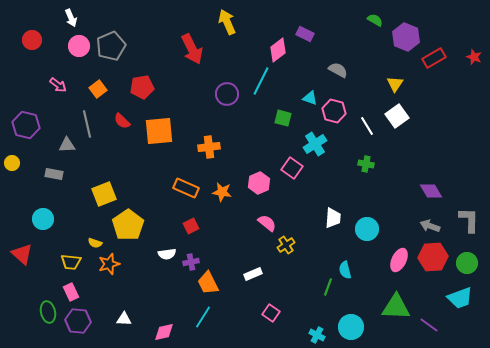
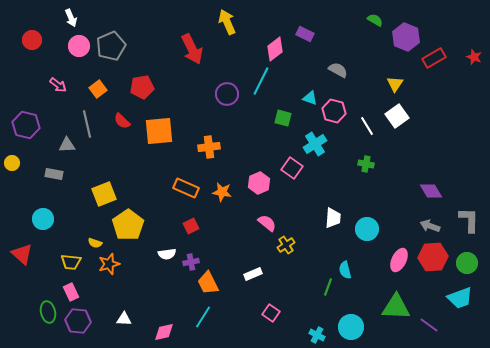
pink diamond at (278, 50): moved 3 px left, 1 px up
